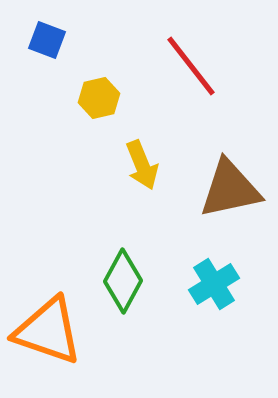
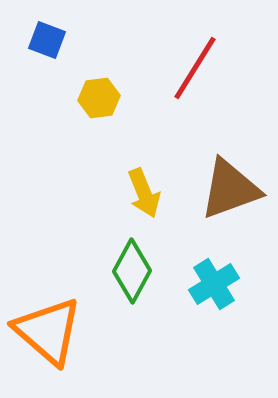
red line: moved 4 px right, 2 px down; rotated 70 degrees clockwise
yellow hexagon: rotated 6 degrees clockwise
yellow arrow: moved 2 px right, 28 px down
brown triangle: rotated 8 degrees counterclockwise
green diamond: moved 9 px right, 10 px up
orange triangle: rotated 22 degrees clockwise
